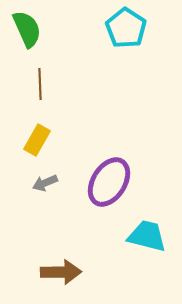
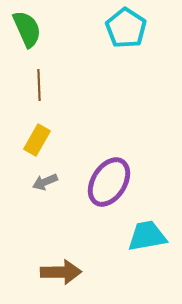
brown line: moved 1 px left, 1 px down
gray arrow: moved 1 px up
cyan trapezoid: rotated 24 degrees counterclockwise
